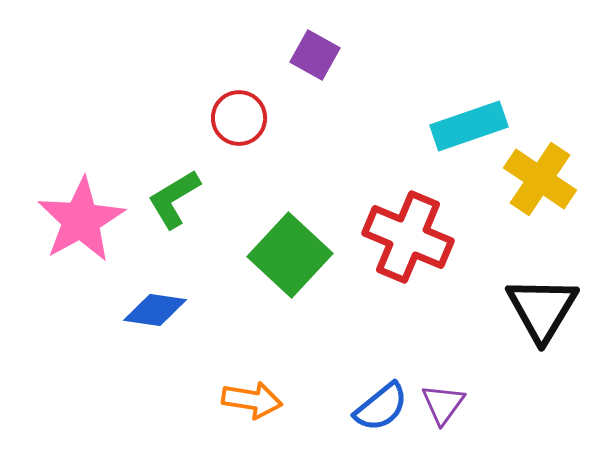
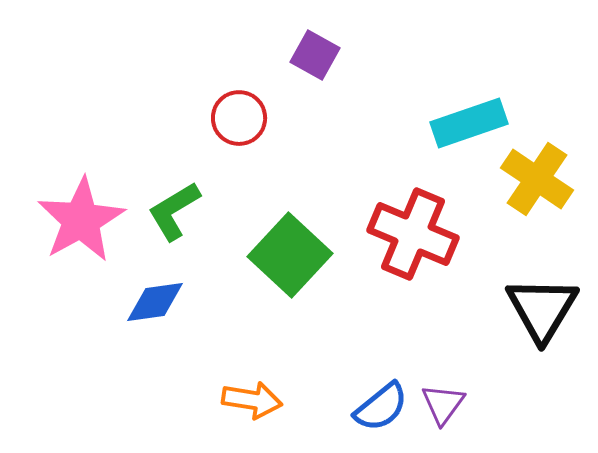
cyan rectangle: moved 3 px up
yellow cross: moved 3 px left
green L-shape: moved 12 px down
red cross: moved 5 px right, 3 px up
blue diamond: moved 8 px up; rotated 16 degrees counterclockwise
